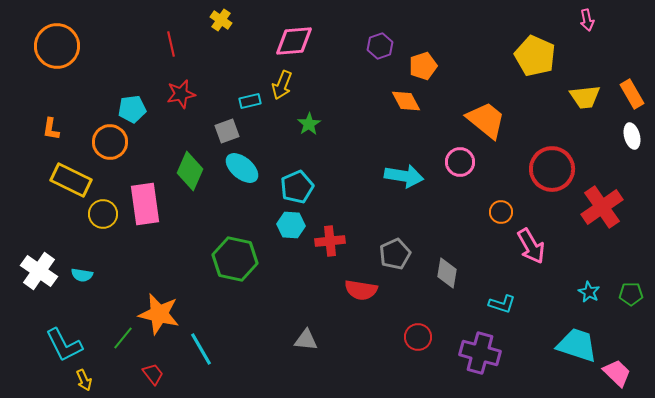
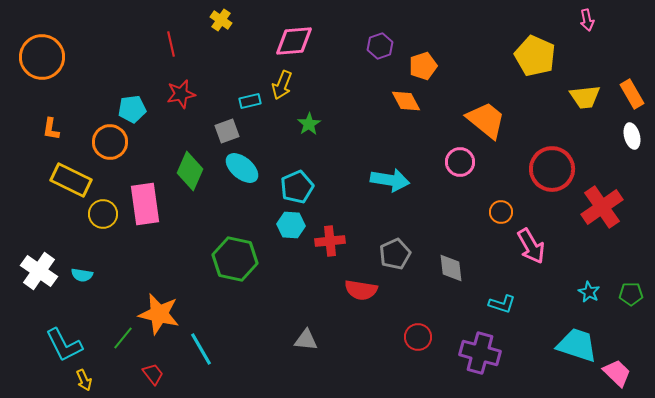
orange circle at (57, 46): moved 15 px left, 11 px down
cyan arrow at (404, 176): moved 14 px left, 4 px down
gray diamond at (447, 273): moved 4 px right, 5 px up; rotated 16 degrees counterclockwise
